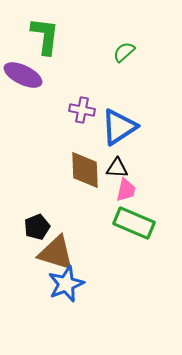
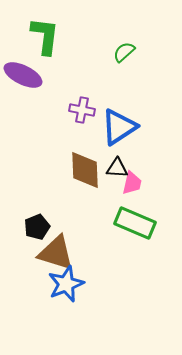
pink trapezoid: moved 6 px right, 7 px up
green rectangle: moved 1 px right
